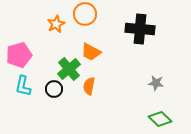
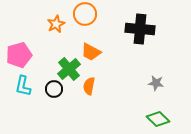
green diamond: moved 2 px left
